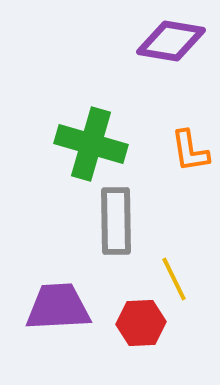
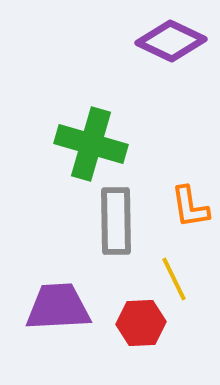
purple diamond: rotated 16 degrees clockwise
orange L-shape: moved 56 px down
